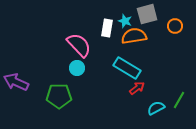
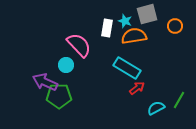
cyan circle: moved 11 px left, 3 px up
purple arrow: moved 29 px right
